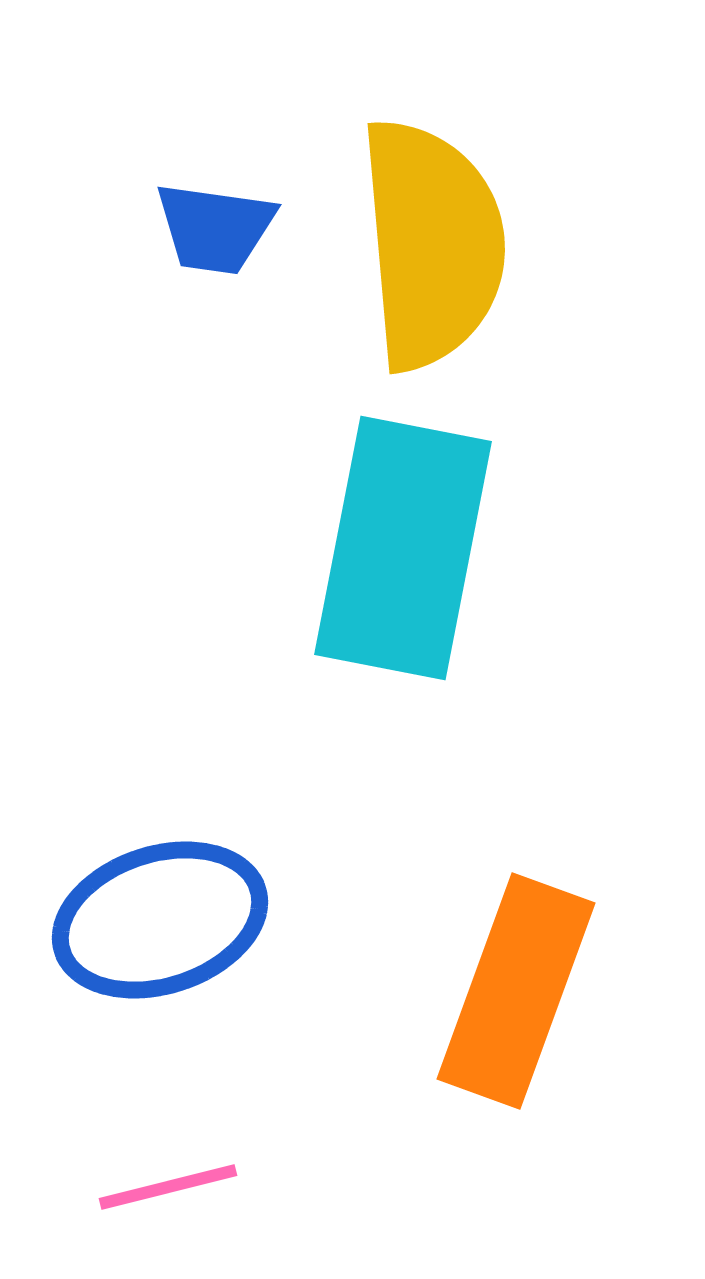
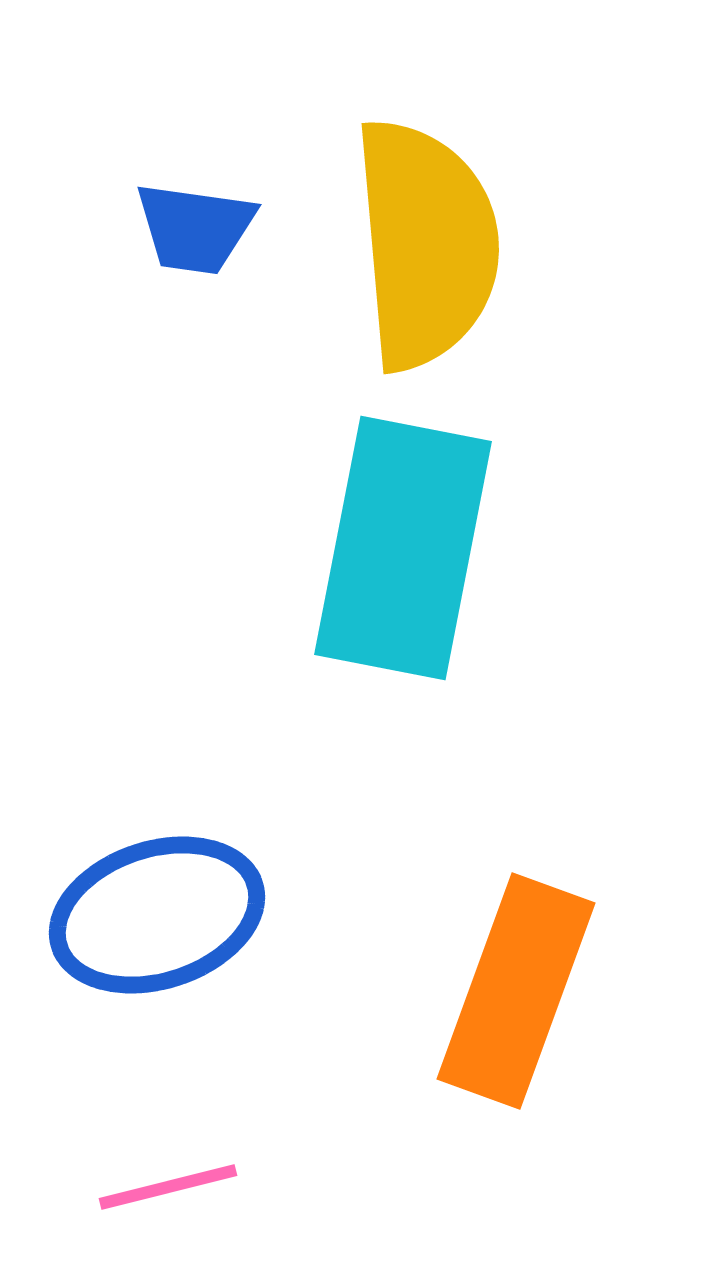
blue trapezoid: moved 20 px left
yellow semicircle: moved 6 px left
blue ellipse: moved 3 px left, 5 px up
